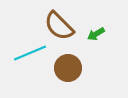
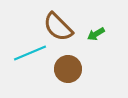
brown semicircle: moved 1 px left, 1 px down
brown circle: moved 1 px down
